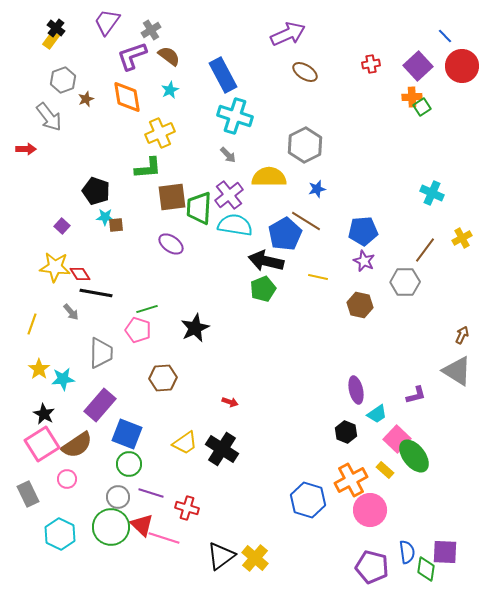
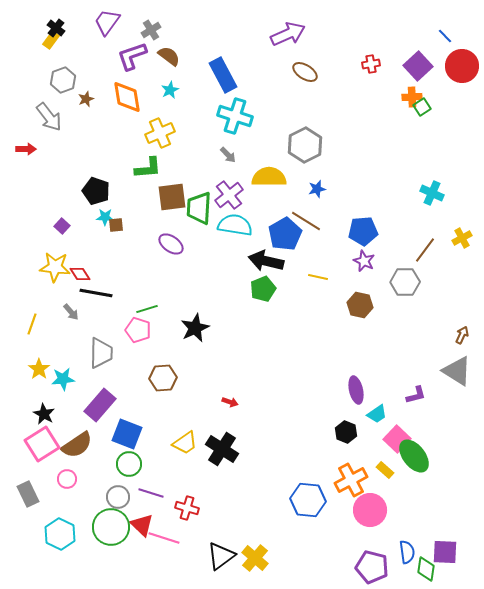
blue hexagon at (308, 500): rotated 12 degrees counterclockwise
